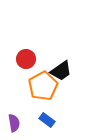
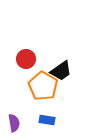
orange pentagon: rotated 12 degrees counterclockwise
blue rectangle: rotated 28 degrees counterclockwise
